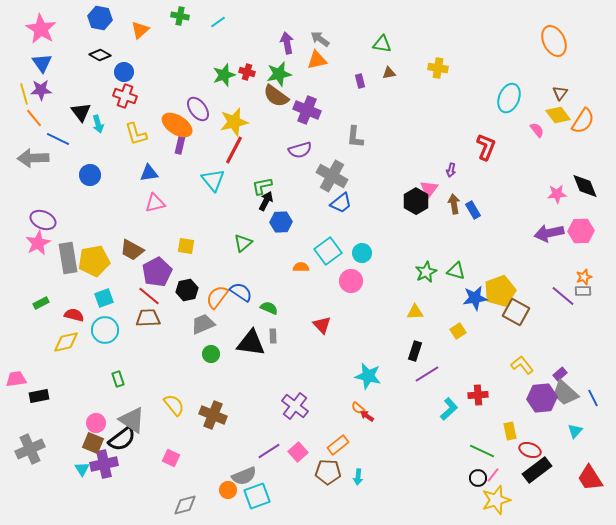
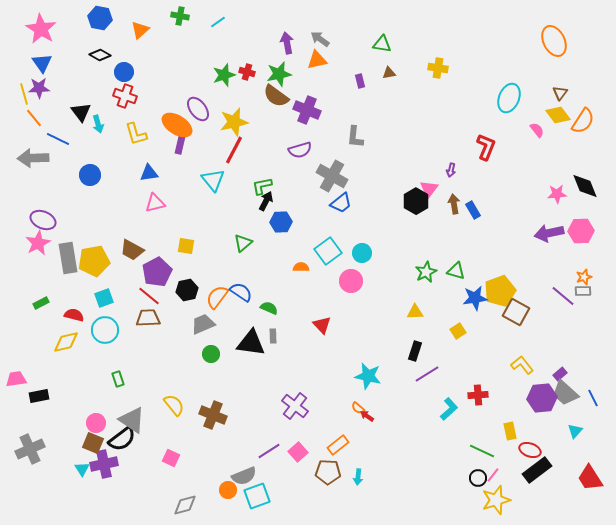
purple star at (41, 90): moved 2 px left, 2 px up
